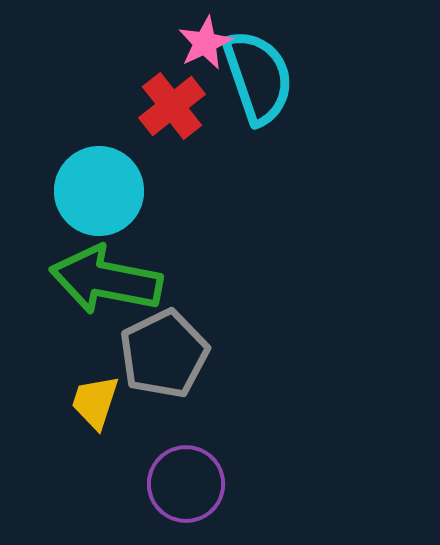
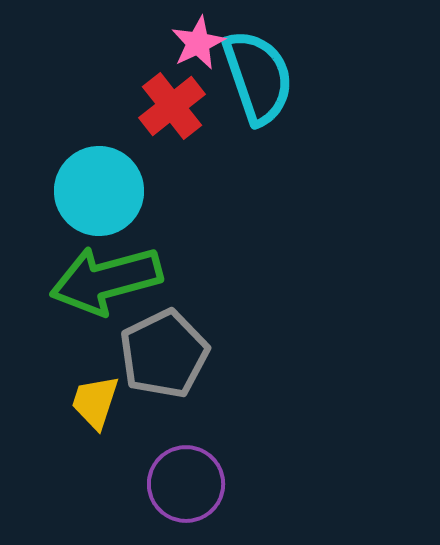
pink star: moved 7 px left
green arrow: rotated 26 degrees counterclockwise
